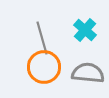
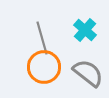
gray semicircle: rotated 32 degrees clockwise
